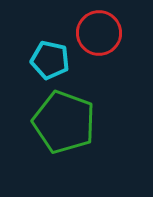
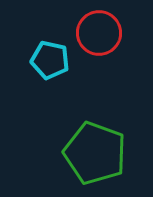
green pentagon: moved 31 px right, 31 px down
